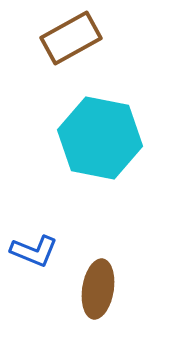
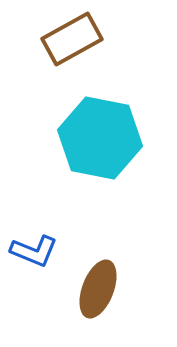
brown rectangle: moved 1 px right, 1 px down
brown ellipse: rotated 12 degrees clockwise
